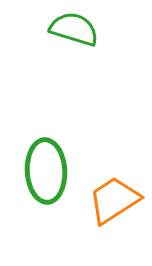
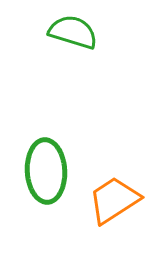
green semicircle: moved 1 px left, 3 px down
